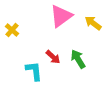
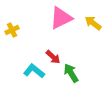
pink triangle: moved 2 px down; rotated 10 degrees clockwise
yellow cross: rotated 24 degrees clockwise
green arrow: moved 7 px left, 14 px down
cyan L-shape: rotated 45 degrees counterclockwise
